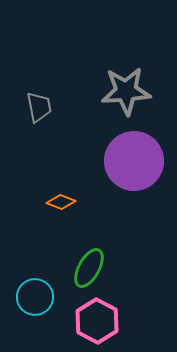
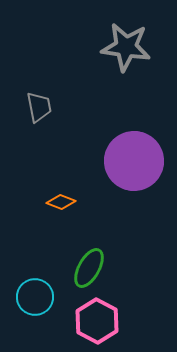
gray star: moved 44 px up; rotated 12 degrees clockwise
